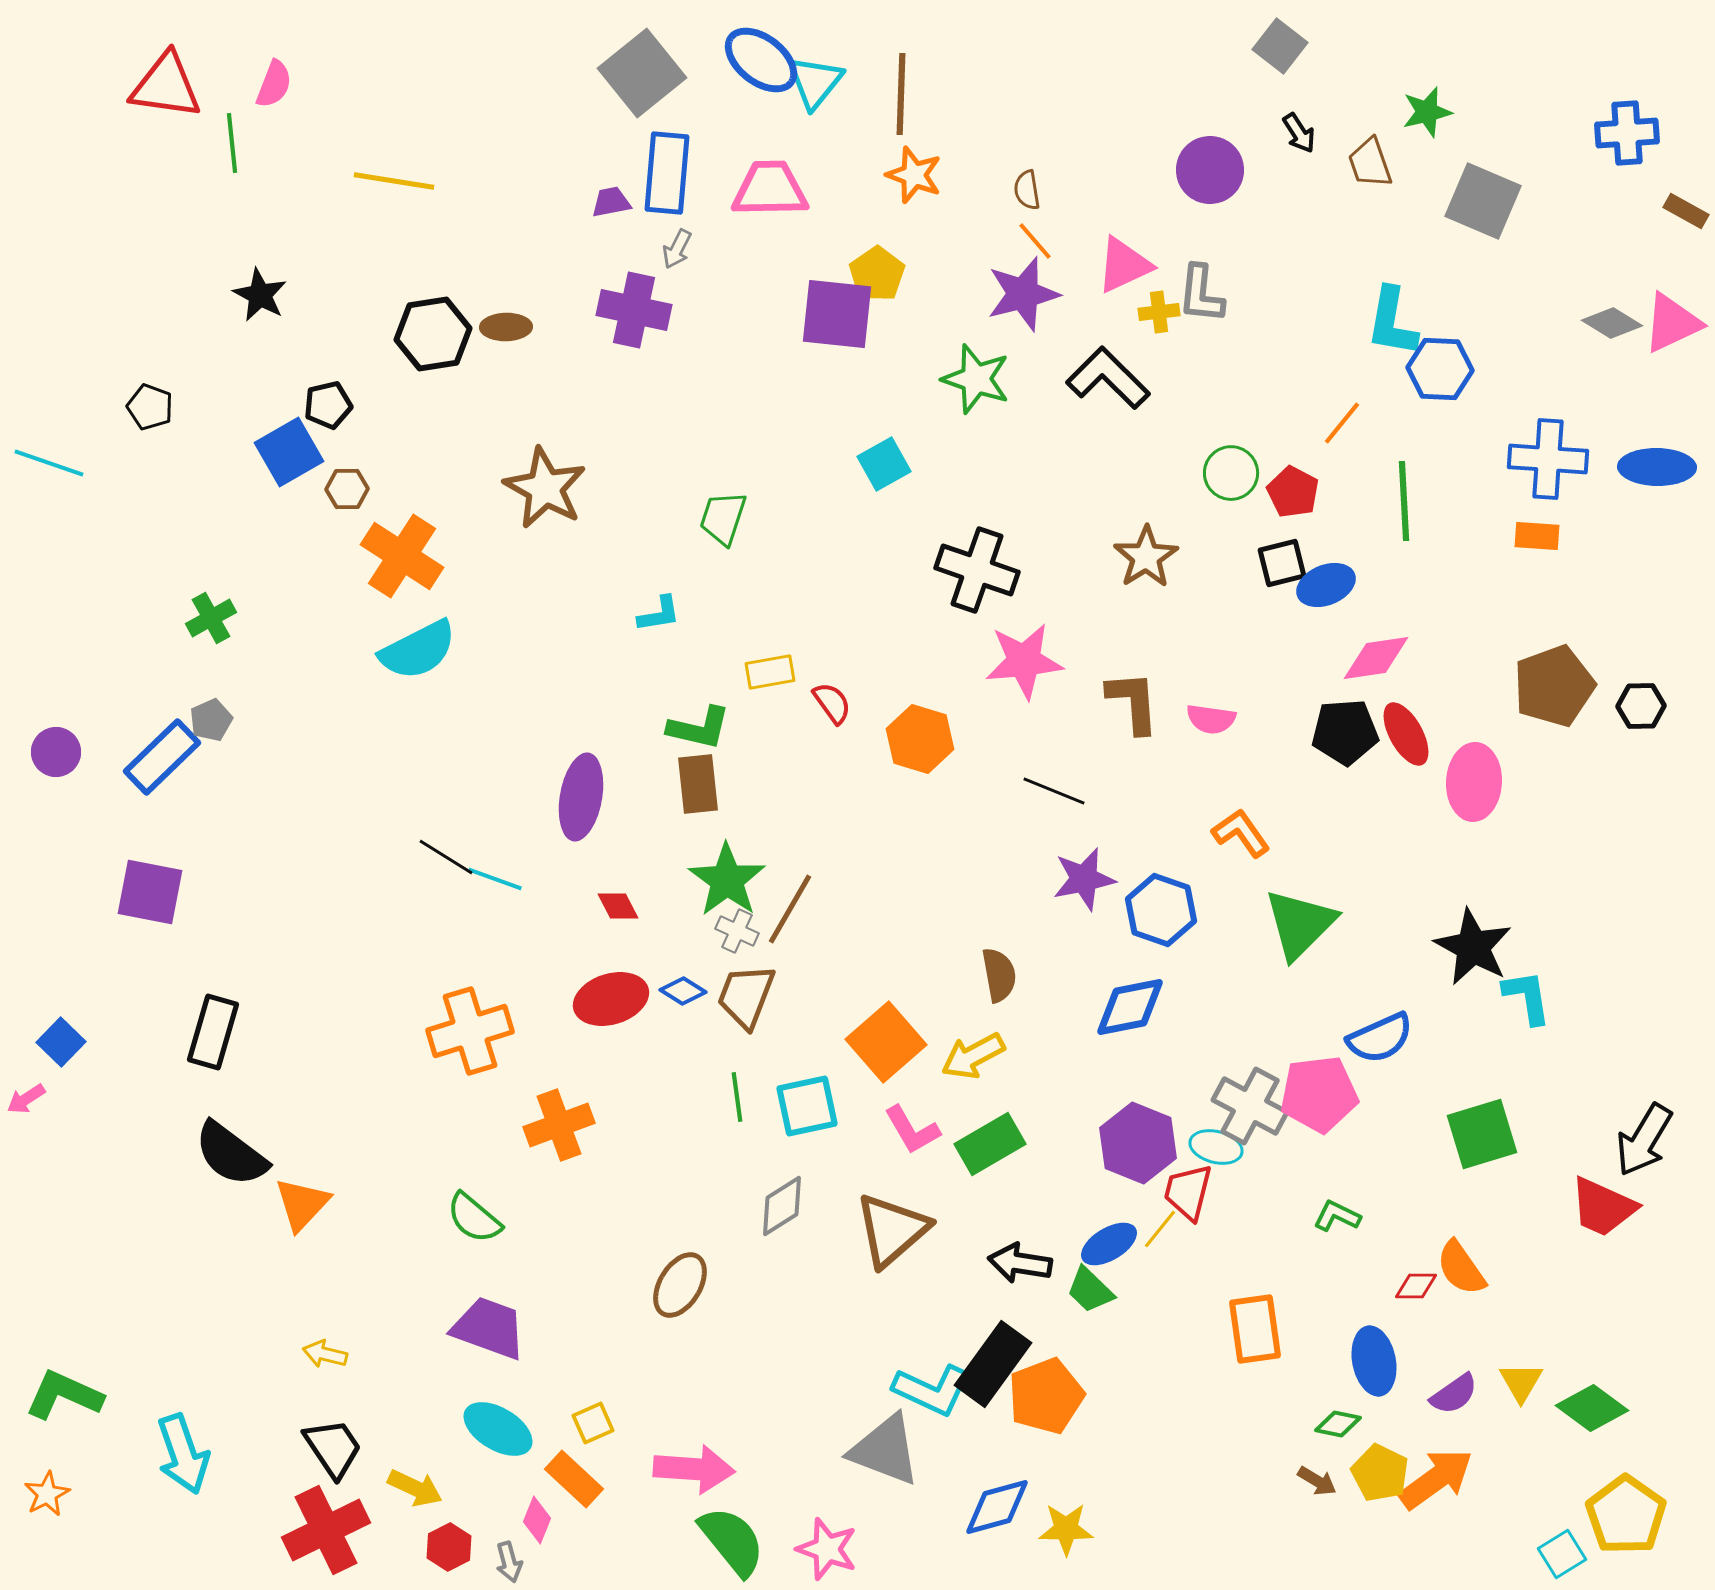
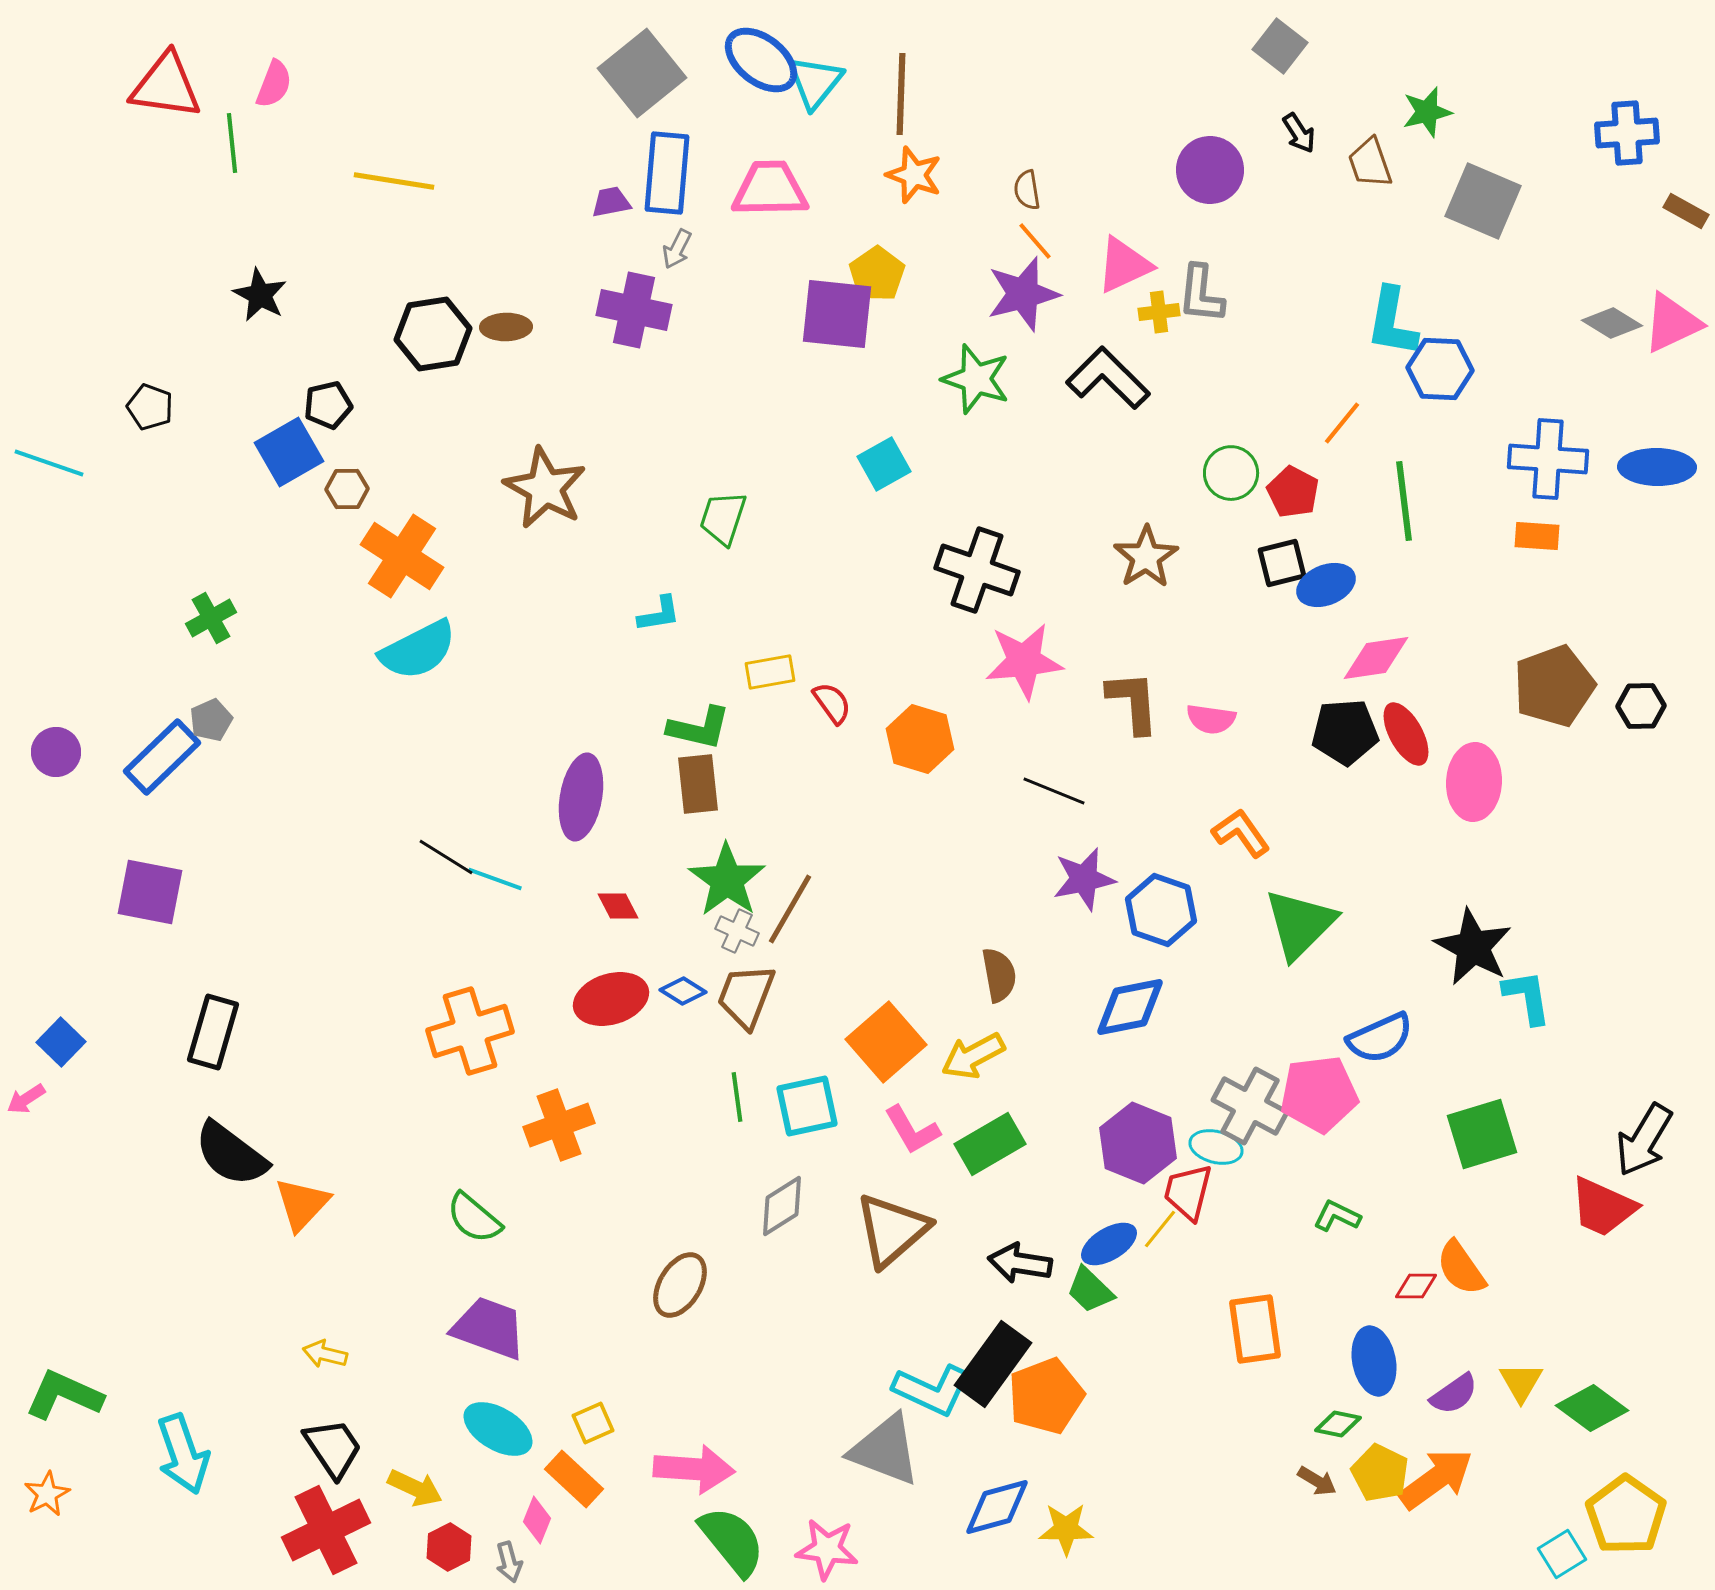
green line at (1404, 501): rotated 4 degrees counterclockwise
pink star at (827, 1549): rotated 12 degrees counterclockwise
